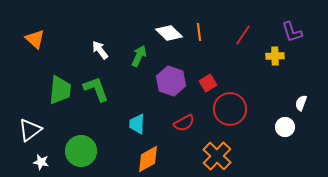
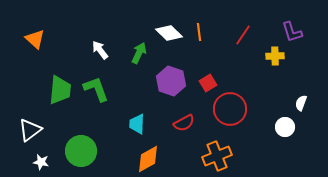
green arrow: moved 3 px up
orange cross: rotated 24 degrees clockwise
